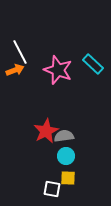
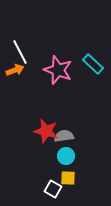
red star: rotated 30 degrees counterclockwise
white square: moved 1 px right; rotated 18 degrees clockwise
